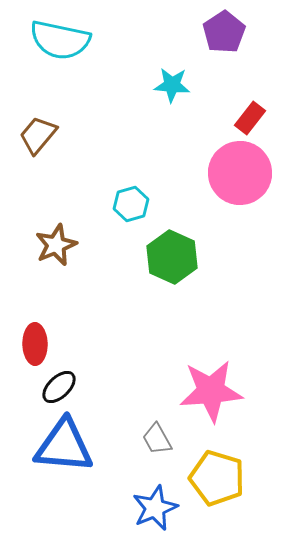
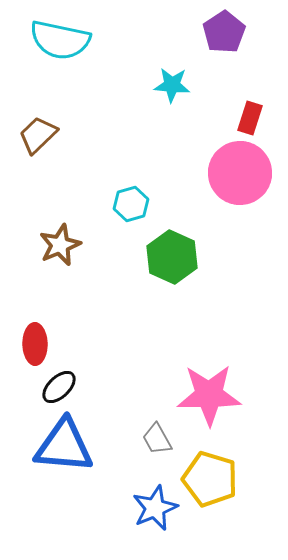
red rectangle: rotated 20 degrees counterclockwise
brown trapezoid: rotated 6 degrees clockwise
brown star: moved 4 px right
pink star: moved 2 px left, 4 px down; rotated 4 degrees clockwise
yellow pentagon: moved 7 px left, 1 px down
